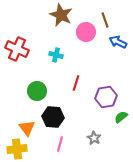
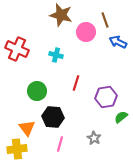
brown star: rotated 10 degrees counterclockwise
